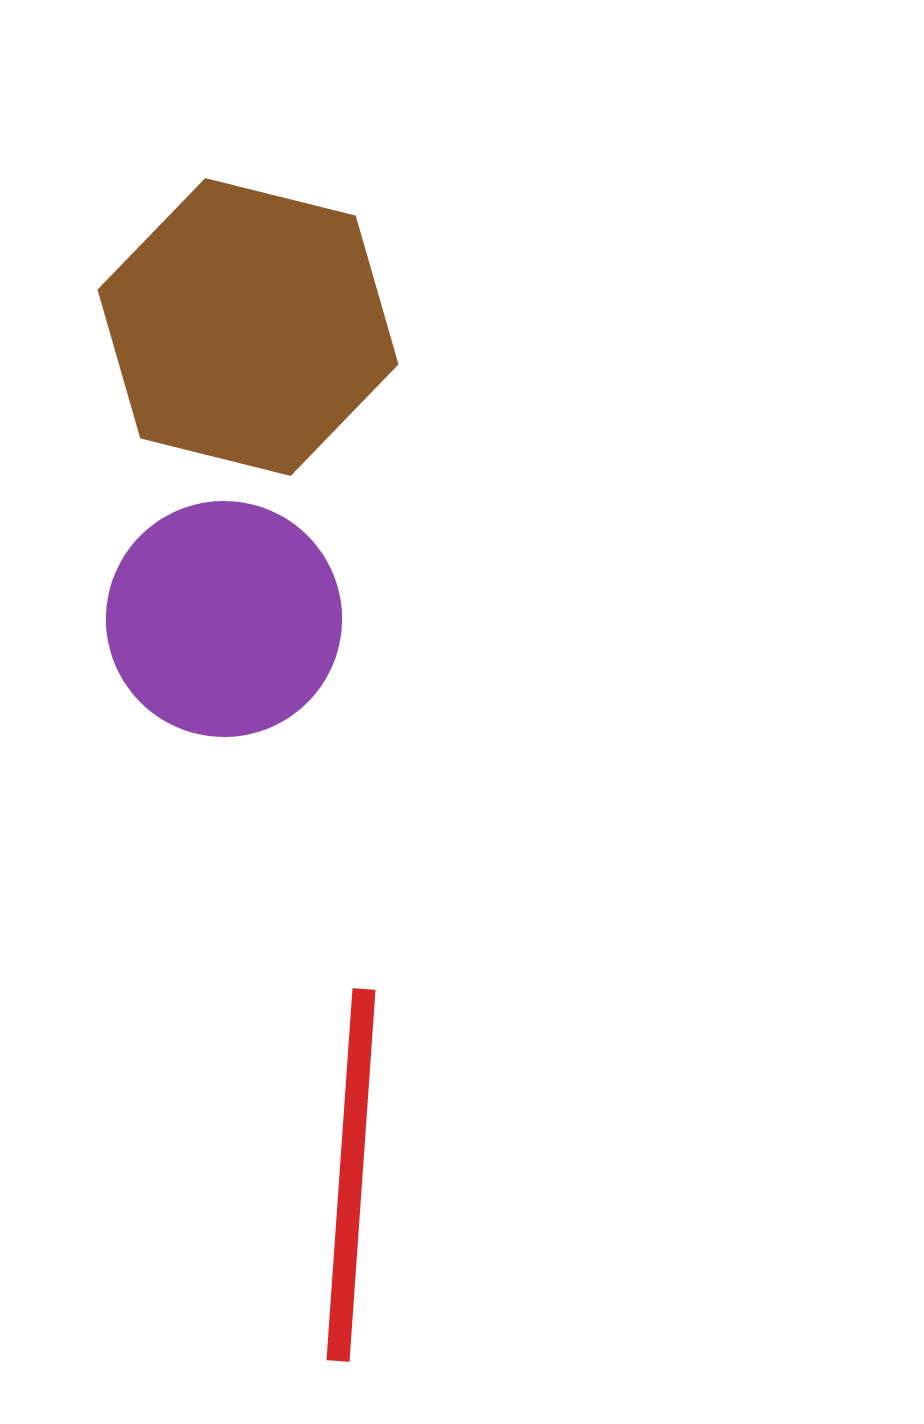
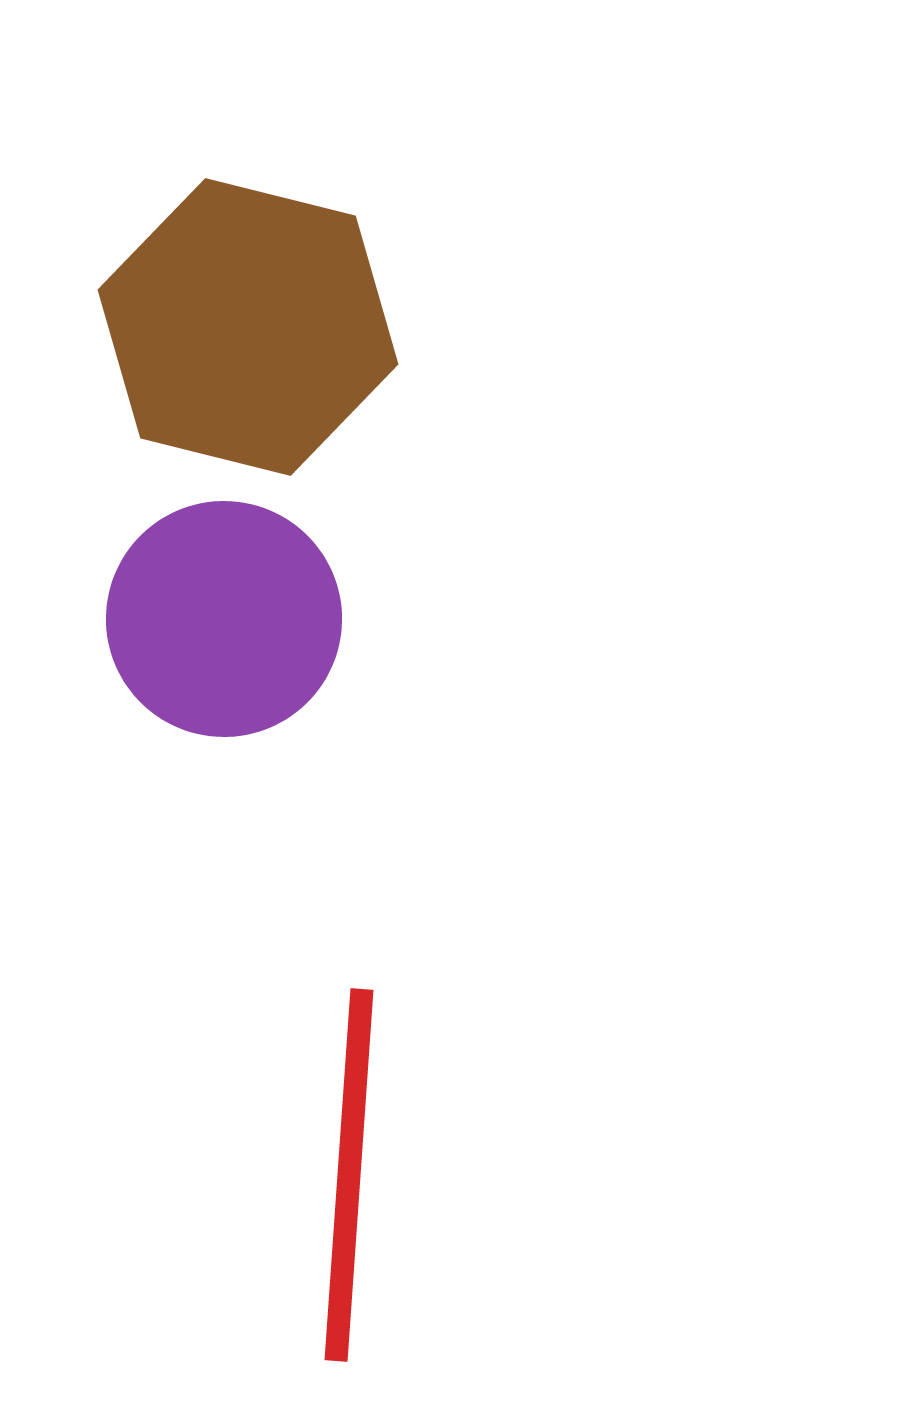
red line: moved 2 px left
